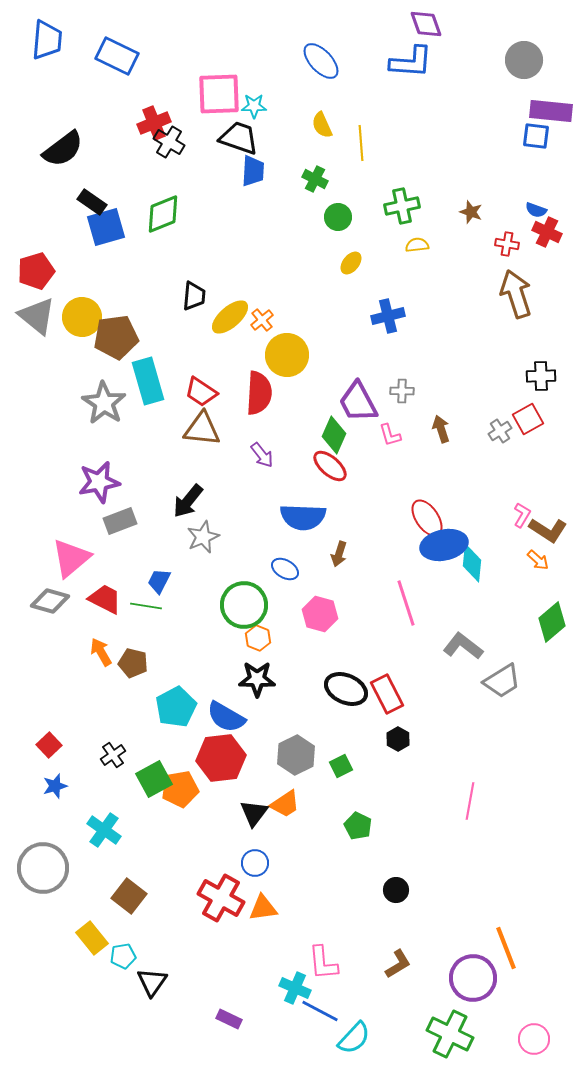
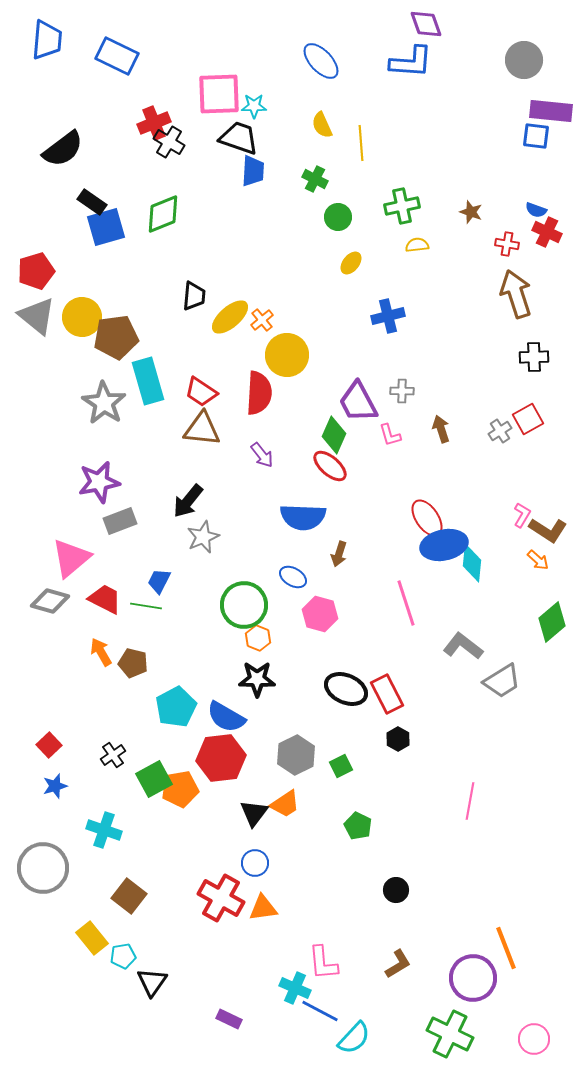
black cross at (541, 376): moved 7 px left, 19 px up
blue ellipse at (285, 569): moved 8 px right, 8 px down
cyan cross at (104, 830): rotated 16 degrees counterclockwise
